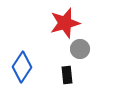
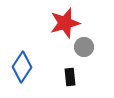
gray circle: moved 4 px right, 2 px up
black rectangle: moved 3 px right, 2 px down
